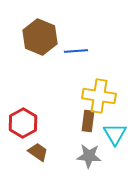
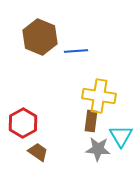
brown rectangle: moved 3 px right
cyan triangle: moved 6 px right, 2 px down
gray star: moved 9 px right, 7 px up
